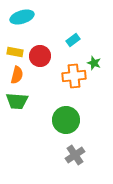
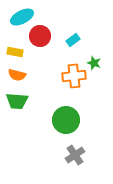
cyan ellipse: rotated 10 degrees counterclockwise
red circle: moved 20 px up
orange semicircle: rotated 90 degrees clockwise
